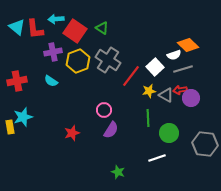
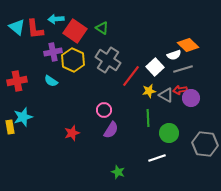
yellow hexagon: moved 5 px left, 1 px up; rotated 15 degrees counterclockwise
